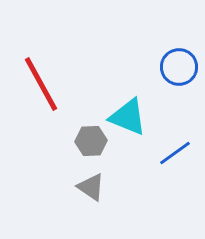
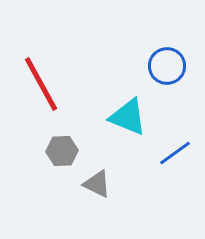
blue circle: moved 12 px left, 1 px up
gray hexagon: moved 29 px left, 10 px down
gray triangle: moved 6 px right, 3 px up; rotated 8 degrees counterclockwise
